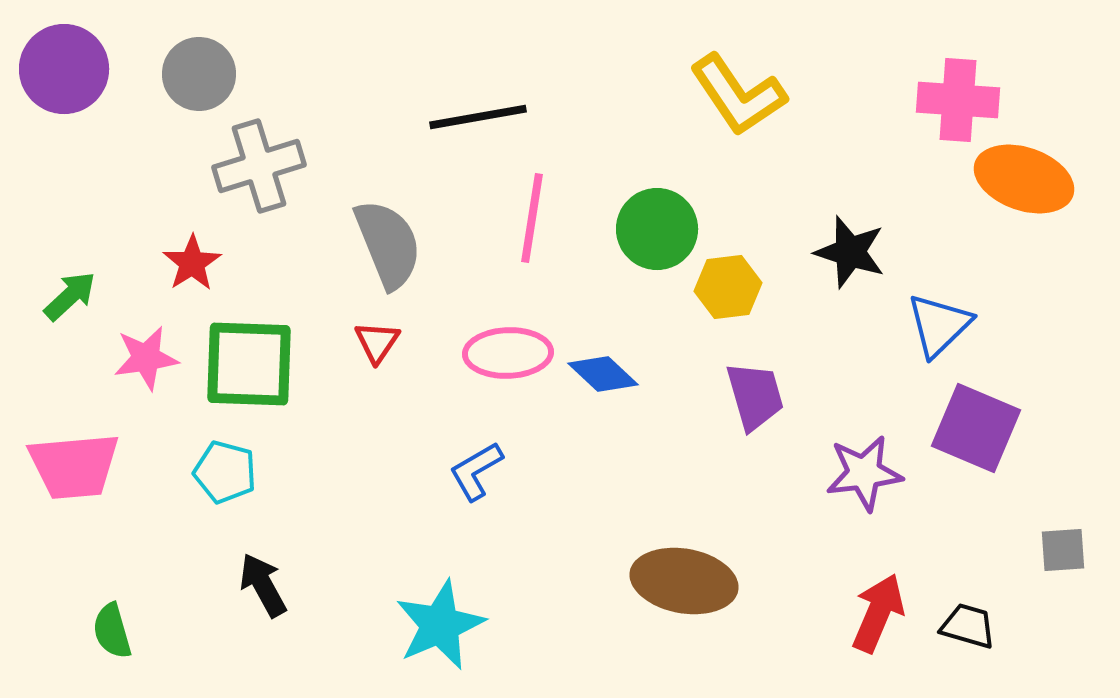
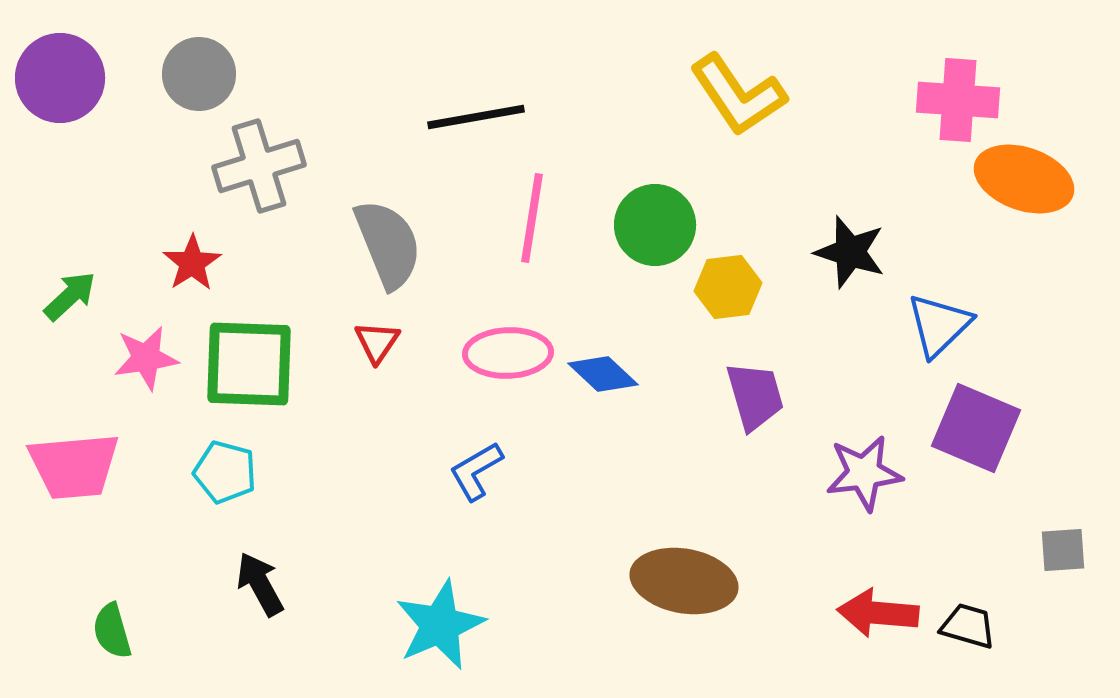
purple circle: moved 4 px left, 9 px down
black line: moved 2 px left
green circle: moved 2 px left, 4 px up
black arrow: moved 3 px left, 1 px up
red arrow: rotated 108 degrees counterclockwise
